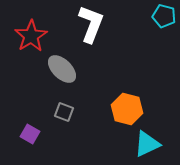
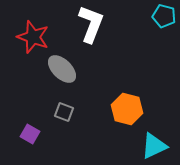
red star: moved 2 px right, 1 px down; rotated 20 degrees counterclockwise
cyan triangle: moved 7 px right, 2 px down
